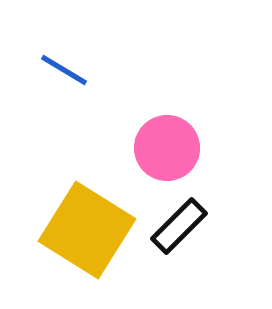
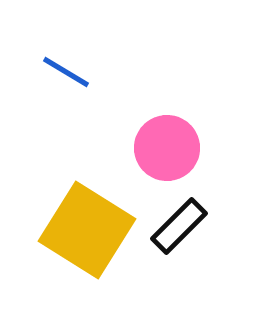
blue line: moved 2 px right, 2 px down
